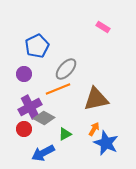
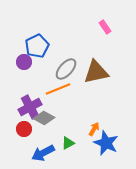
pink rectangle: moved 2 px right; rotated 24 degrees clockwise
purple circle: moved 12 px up
brown triangle: moved 27 px up
green triangle: moved 3 px right, 9 px down
